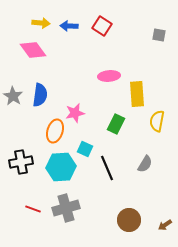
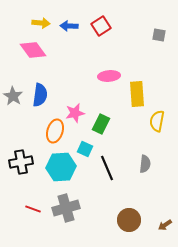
red square: moved 1 px left; rotated 24 degrees clockwise
green rectangle: moved 15 px left
gray semicircle: rotated 24 degrees counterclockwise
